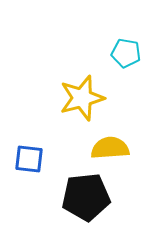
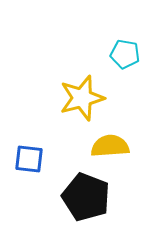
cyan pentagon: moved 1 px left, 1 px down
yellow semicircle: moved 2 px up
black pentagon: rotated 27 degrees clockwise
